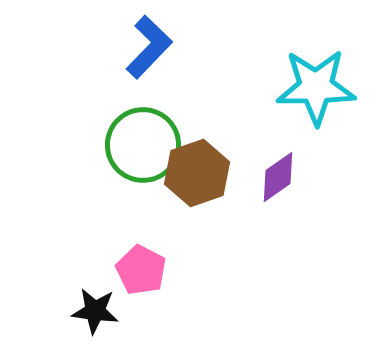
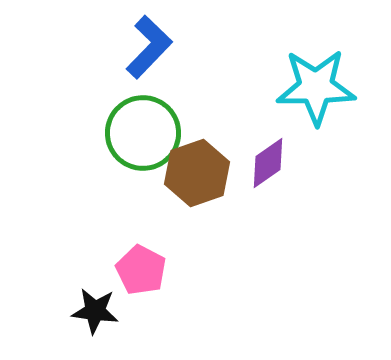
green circle: moved 12 px up
purple diamond: moved 10 px left, 14 px up
